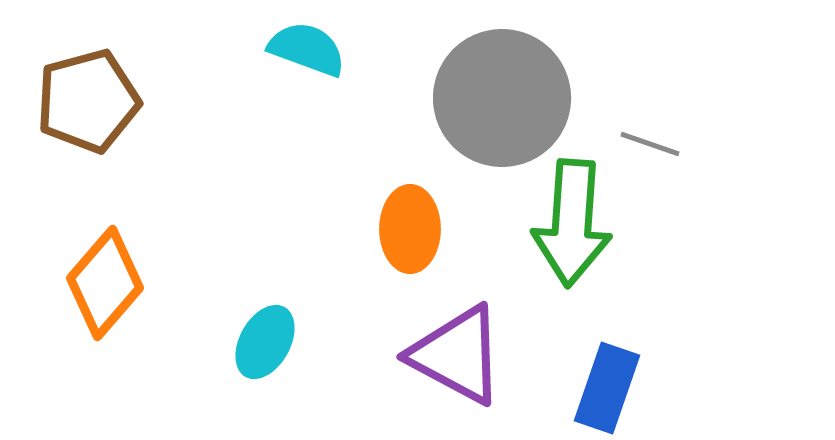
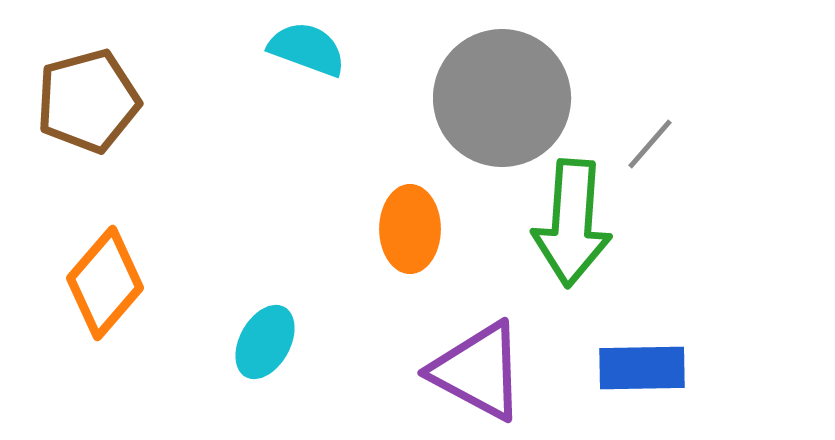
gray line: rotated 68 degrees counterclockwise
purple triangle: moved 21 px right, 16 px down
blue rectangle: moved 35 px right, 20 px up; rotated 70 degrees clockwise
